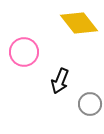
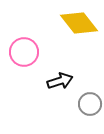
black arrow: rotated 130 degrees counterclockwise
